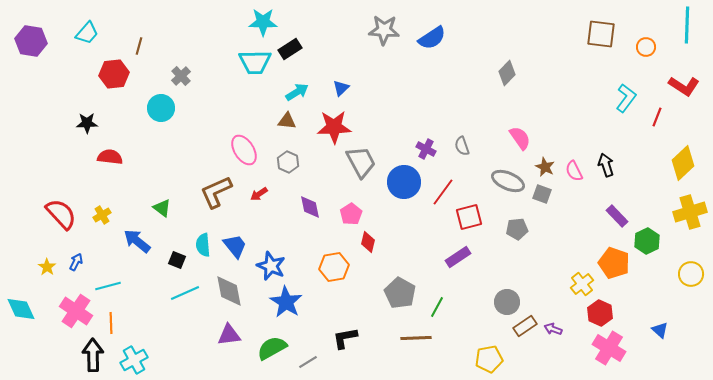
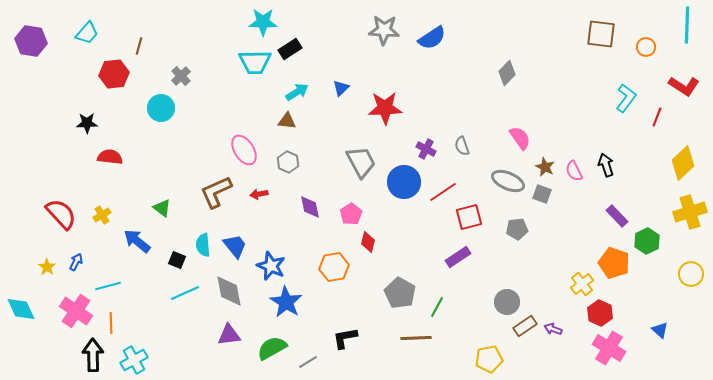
red star at (334, 127): moved 51 px right, 19 px up
red line at (443, 192): rotated 20 degrees clockwise
red arrow at (259, 194): rotated 24 degrees clockwise
